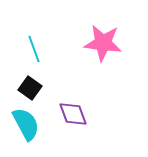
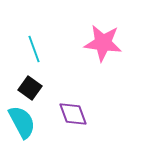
cyan semicircle: moved 4 px left, 2 px up
